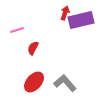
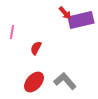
red arrow: rotated 120 degrees clockwise
pink line: moved 5 px left, 2 px down; rotated 64 degrees counterclockwise
red semicircle: moved 3 px right
gray L-shape: moved 2 px up
